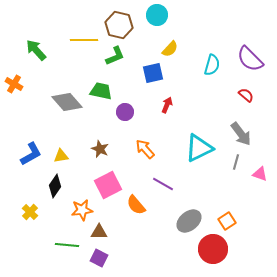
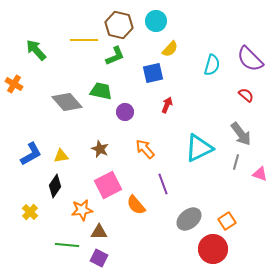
cyan circle: moved 1 px left, 6 px down
purple line: rotated 40 degrees clockwise
gray ellipse: moved 2 px up
